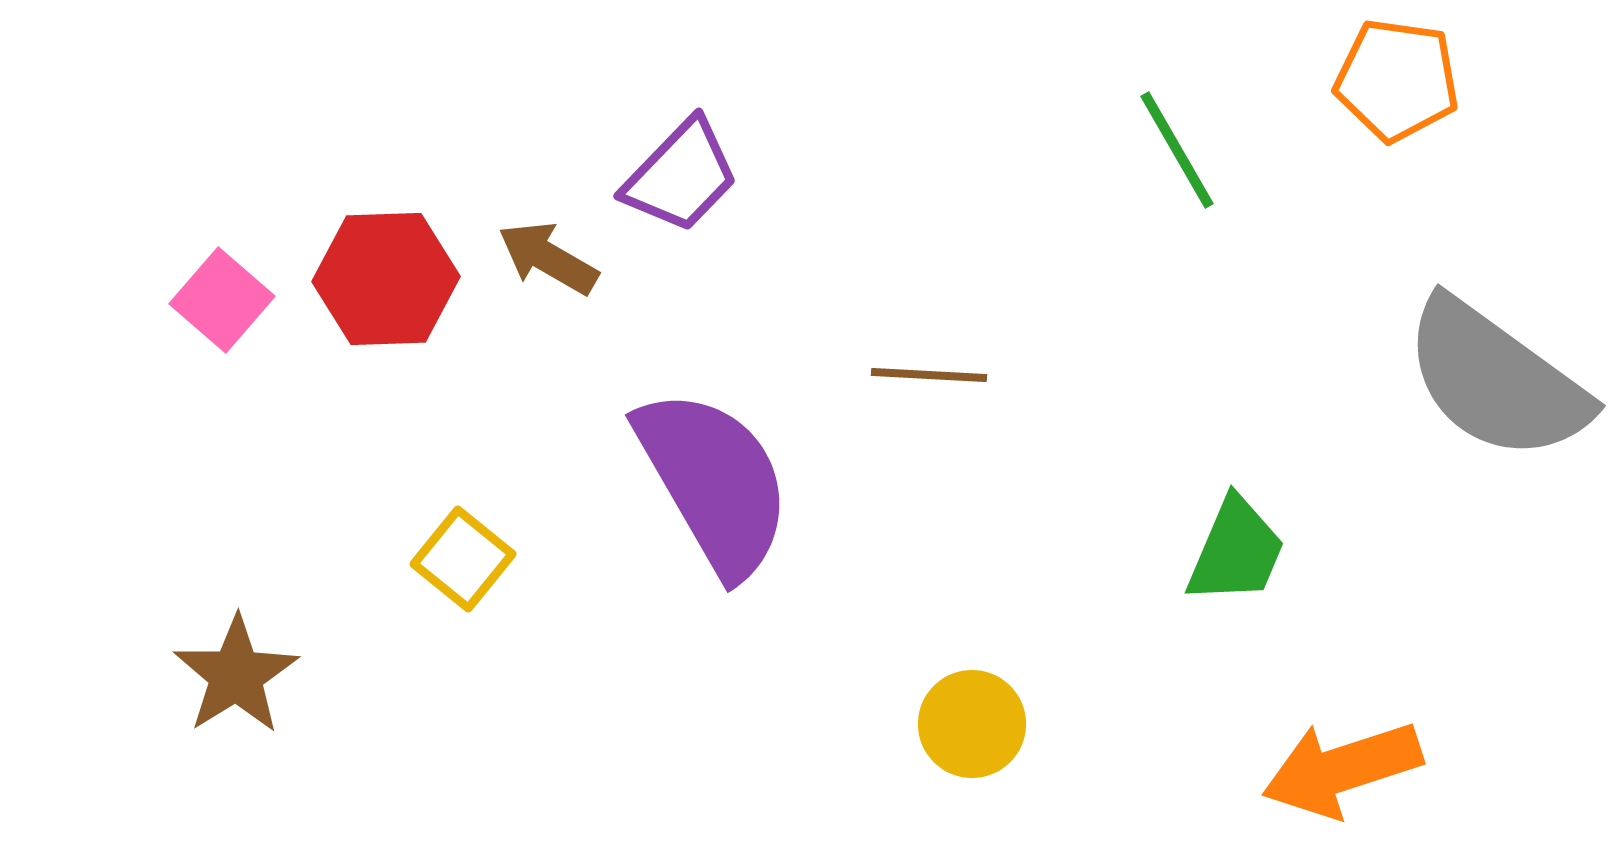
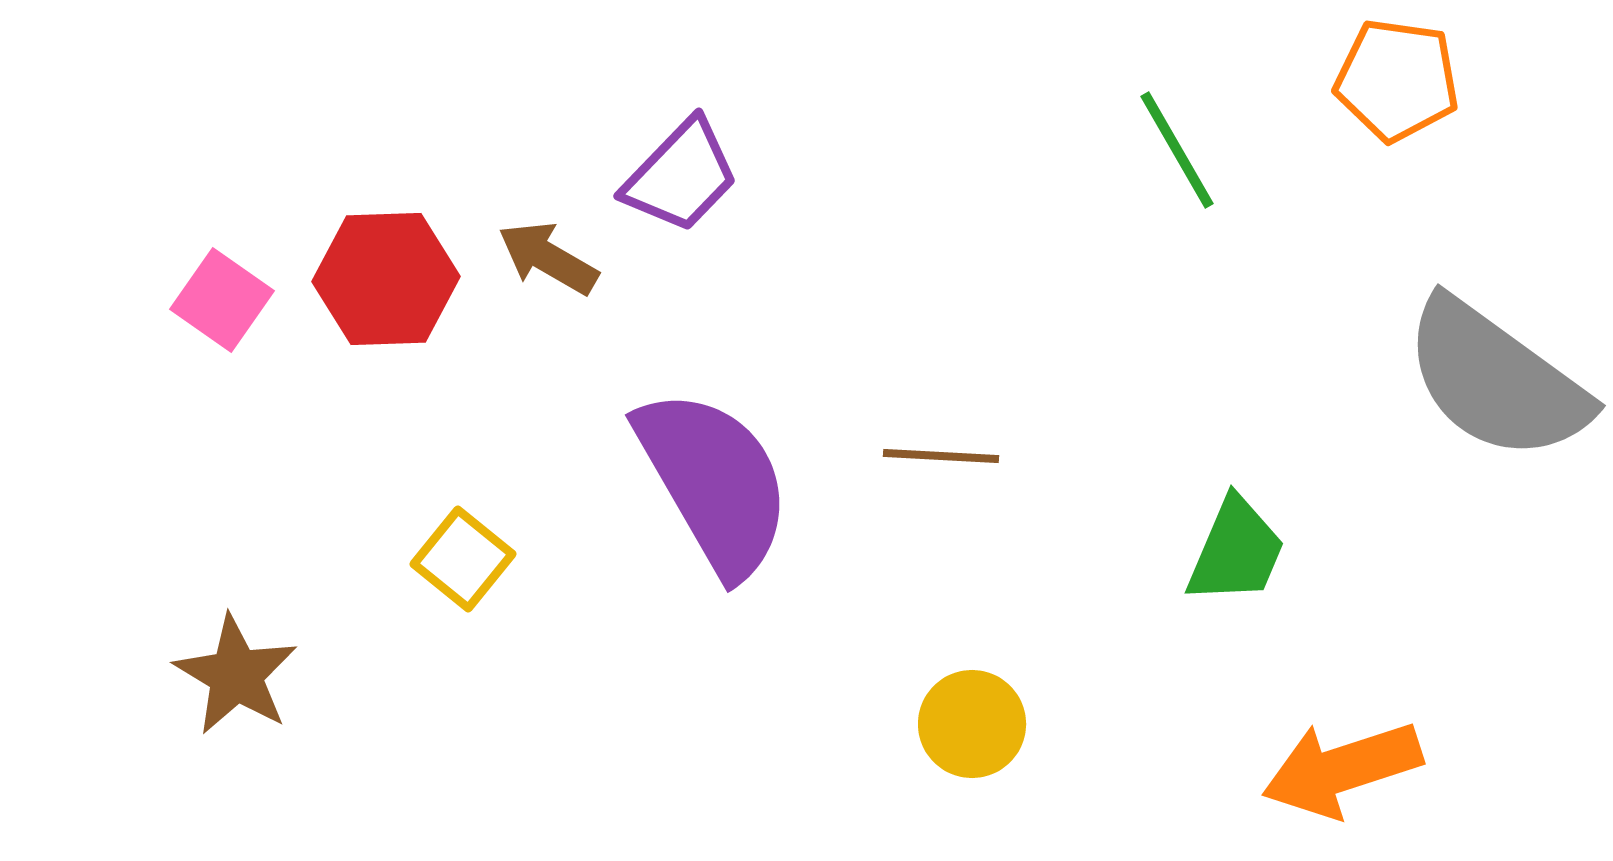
pink square: rotated 6 degrees counterclockwise
brown line: moved 12 px right, 81 px down
brown star: rotated 9 degrees counterclockwise
